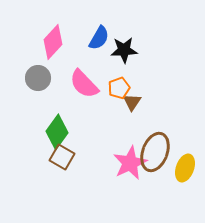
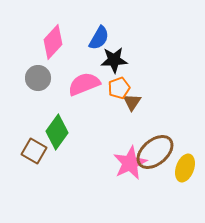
black star: moved 10 px left, 10 px down
pink semicircle: rotated 112 degrees clockwise
brown ellipse: rotated 30 degrees clockwise
brown square: moved 28 px left, 6 px up
